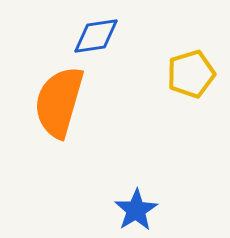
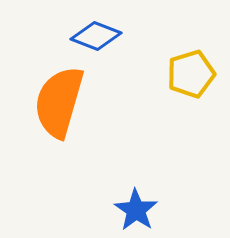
blue diamond: rotated 30 degrees clockwise
blue star: rotated 6 degrees counterclockwise
